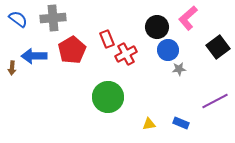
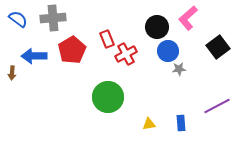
blue circle: moved 1 px down
brown arrow: moved 5 px down
purple line: moved 2 px right, 5 px down
blue rectangle: rotated 63 degrees clockwise
